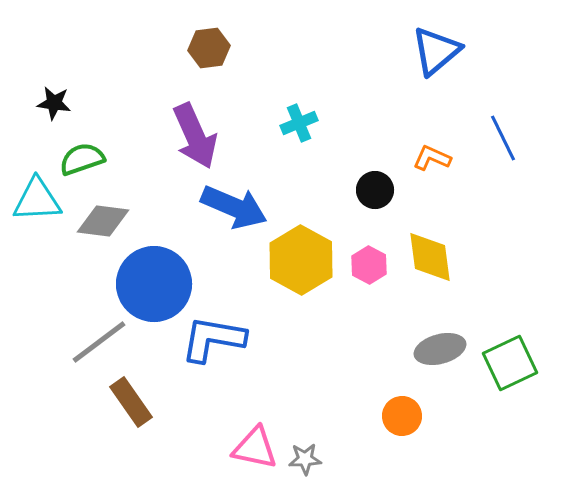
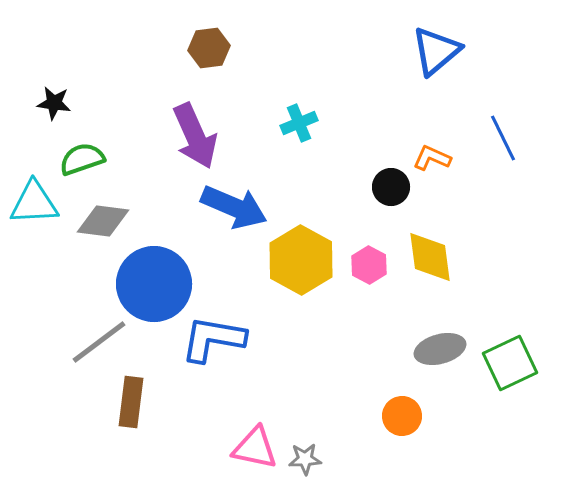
black circle: moved 16 px right, 3 px up
cyan triangle: moved 3 px left, 3 px down
brown rectangle: rotated 42 degrees clockwise
